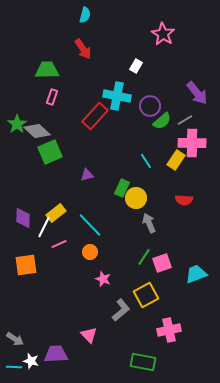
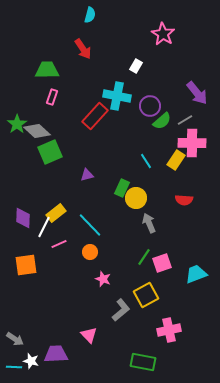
cyan semicircle at (85, 15): moved 5 px right
